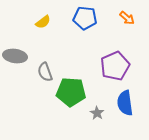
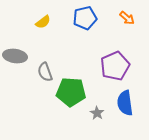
blue pentagon: rotated 20 degrees counterclockwise
